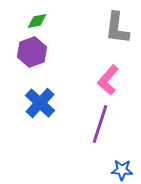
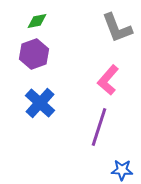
gray L-shape: rotated 28 degrees counterclockwise
purple hexagon: moved 2 px right, 2 px down
purple line: moved 1 px left, 3 px down
